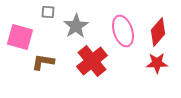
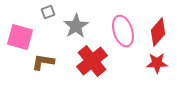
gray square: rotated 24 degrees counterclockwise
